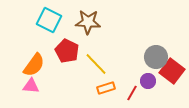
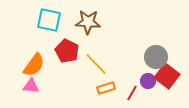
cyan square: rotated 15 degrees counterclockwise
red square: moved 5 px left, 5 px down
